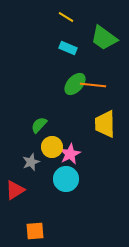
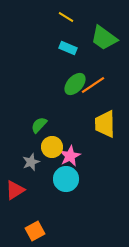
orange line: rotated 40 degrees counterclockwise
pink star: moved 2 px down
orange square: rotated 24 degrees counterclockwise
